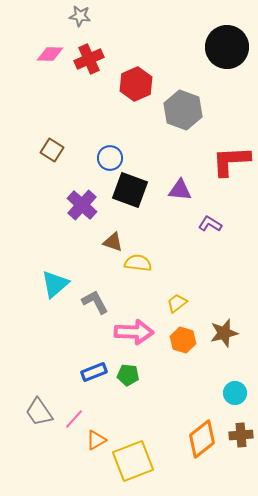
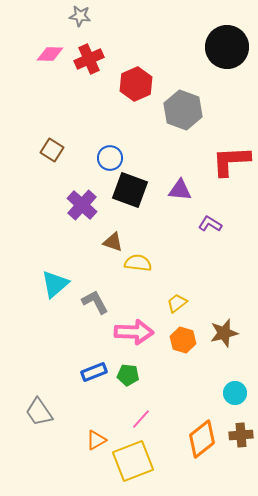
pink line: moved 67 px right
